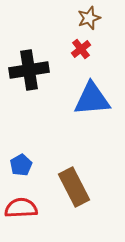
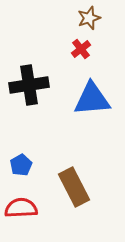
black cross: moved 15 px down
